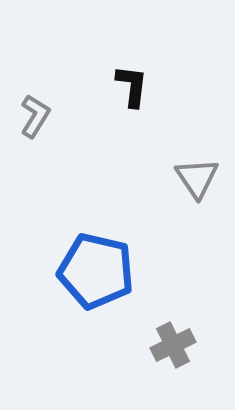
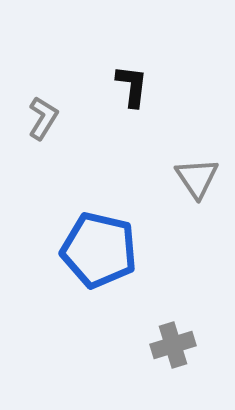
gray L-shape: moved 8 px right, 2 px down
blue pentagon: moved 3 px right, 21 px up
gray cross: rotated 9 degrees clockwise
